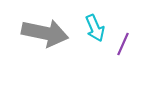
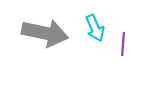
purple line: rotated 20 degrees counterclockwise
